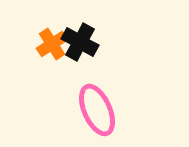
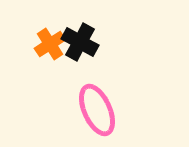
orange cross: moved 2 px left
